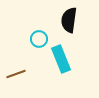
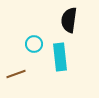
cyan circle: moved 5 px left, 5 px down
cyan rectangle: moved 1 px left, 2 px up; rotated 16 degrees clockwise
